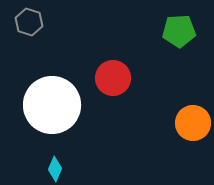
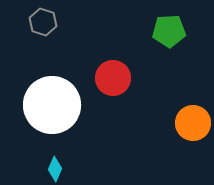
gray hexagon: moved 14 px right
green pentagon: moved 10 px left
